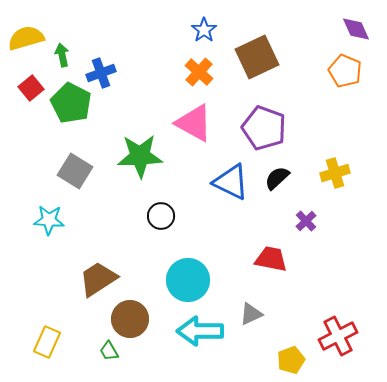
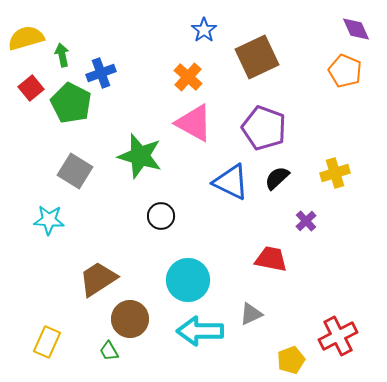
orange cross: moved 11 px left, 5 px down
green star: rotated 18 degrees clockwise
